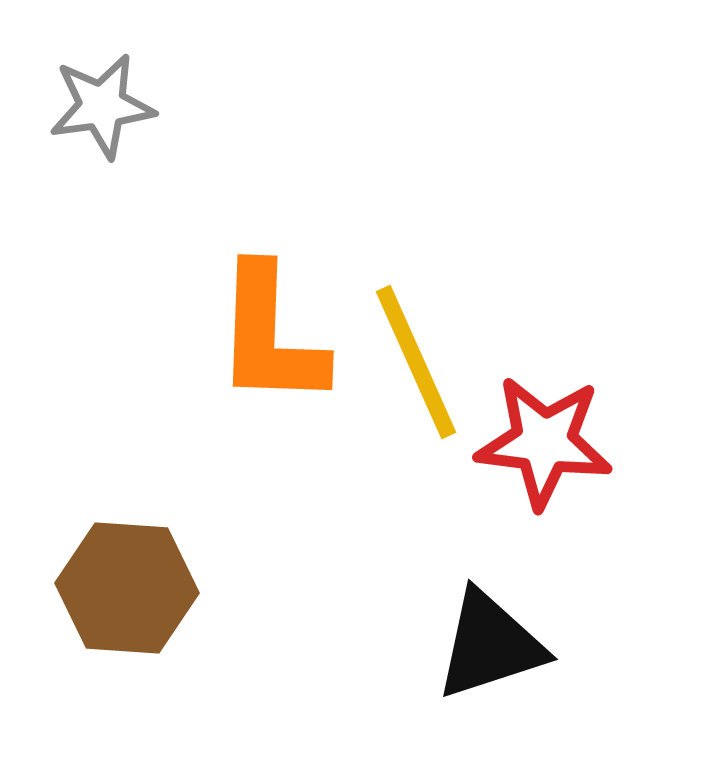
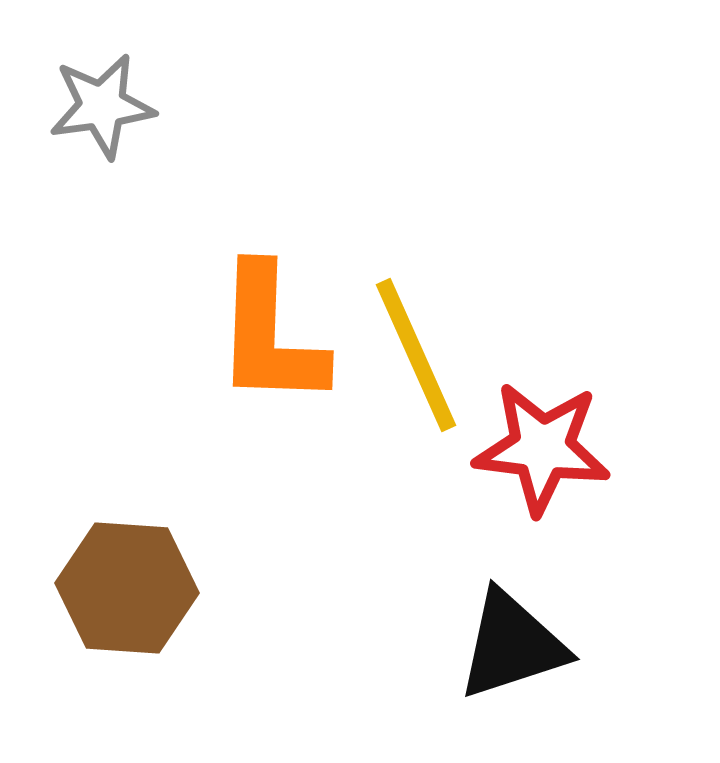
yellow line: moved 7 px up
red star: moved 2 px left, 6 px down
black triangle: moved 22 px right
